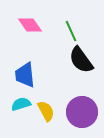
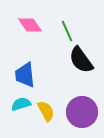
green line: moved 4 px left
